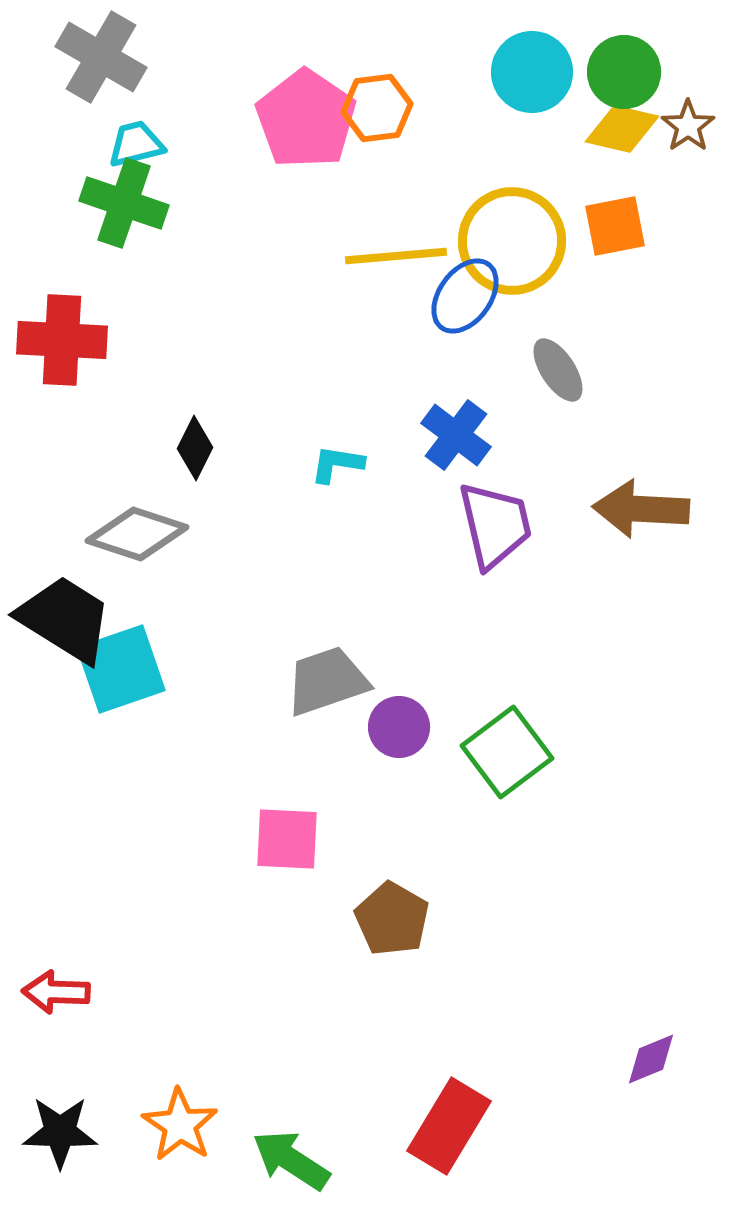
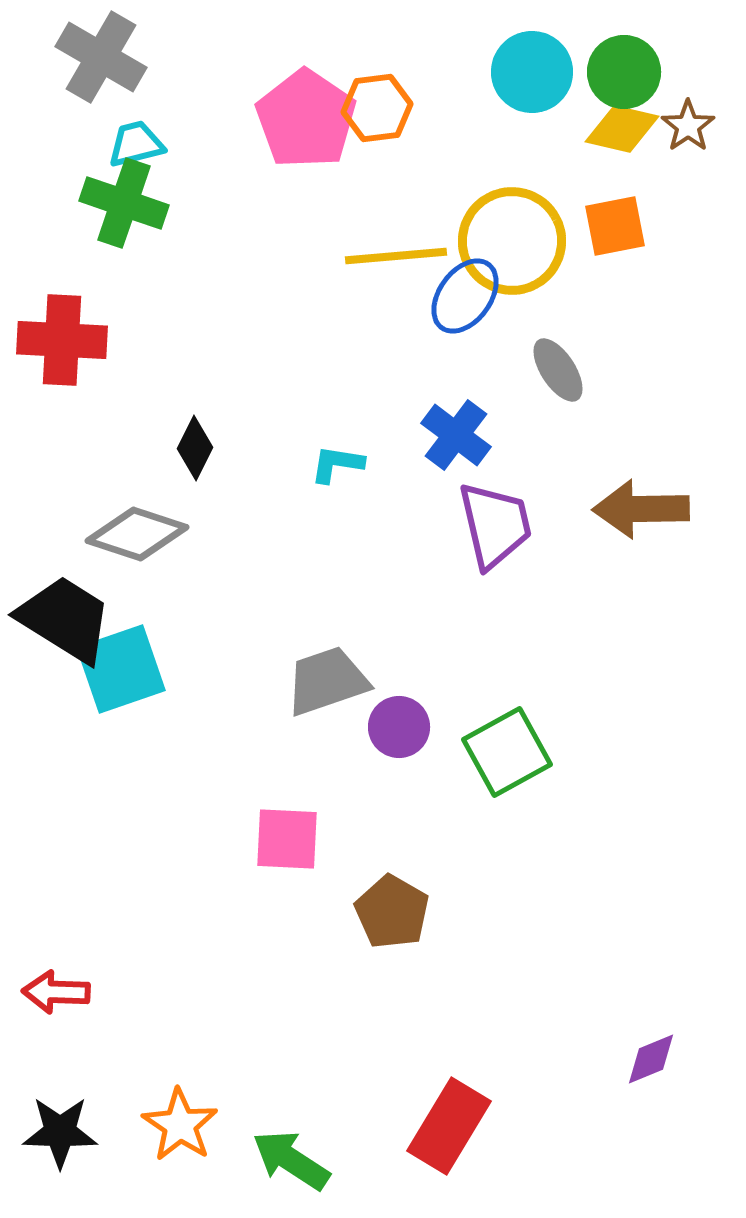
brown arrow: rotated 4 degrees counterclockwise
green square: rotated 8 degrees clockwise
brown pentagon: moved 7 px up
